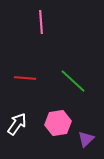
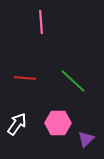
pink hexagon: rotated 10 degrees clockwise
